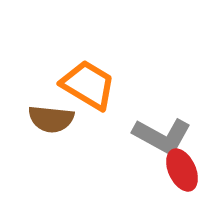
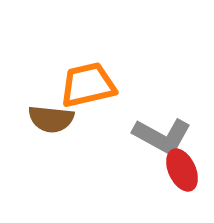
orange trapezoid: rotated 44 degrees counterclockwise
